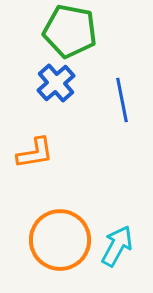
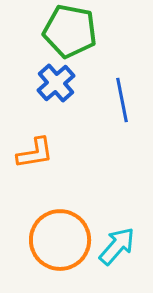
cyan arrow: rotated 12 degrees clockwise
